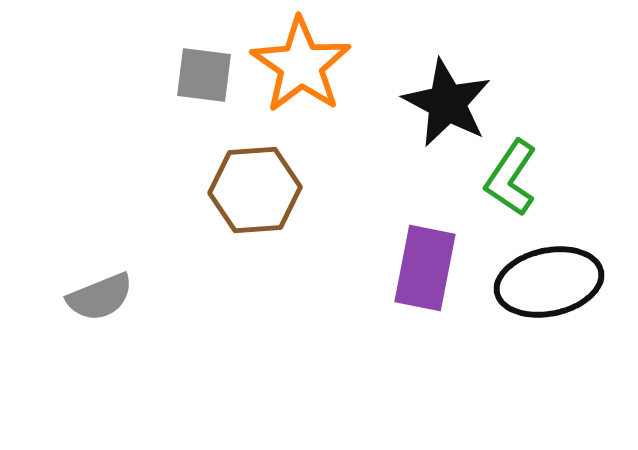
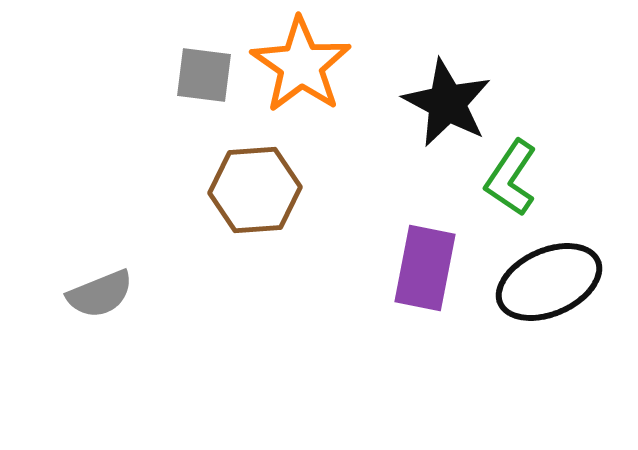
black ellipse: rotated 12 degrees counterclockwise
gray semicircle: moved 3 px up
